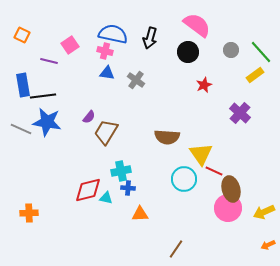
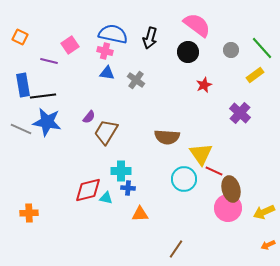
orange square: moved 2 px left, 2 px down
green line: moved 1 px right, 4 px up
cyan cross: rotated 12 degrees clockwise
